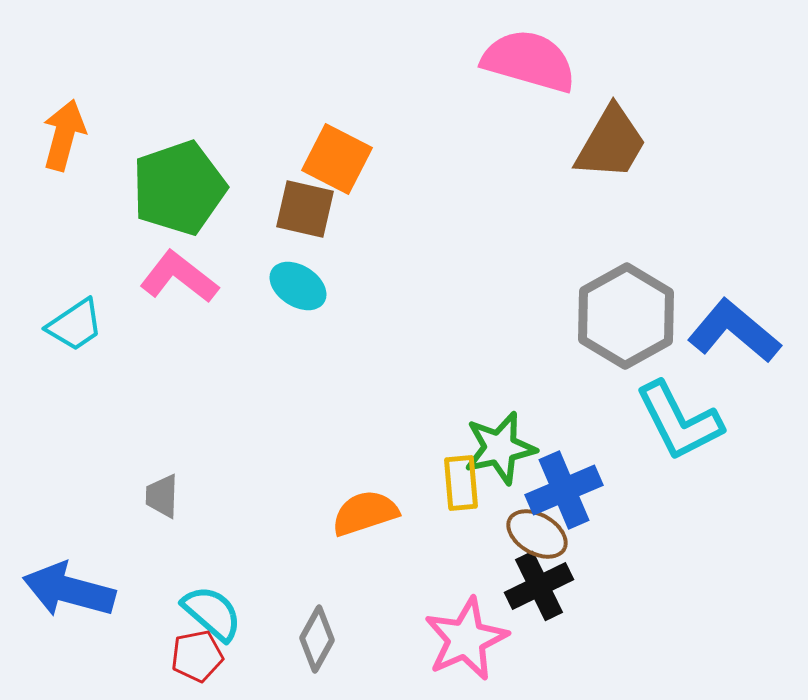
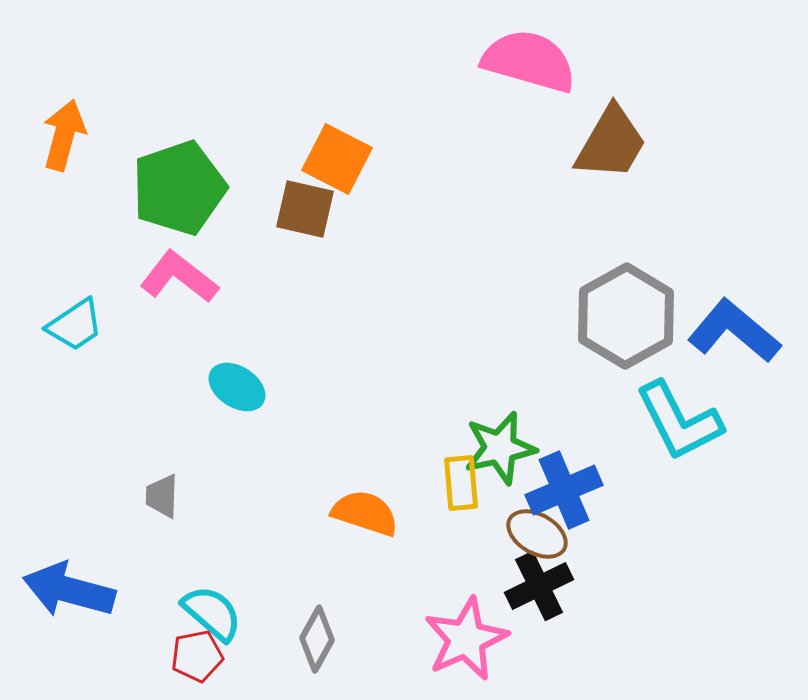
cyan ellipse: moved 61 px left, 101 px down
orange semicircle: rotated 36 degrees clockwise
